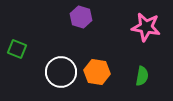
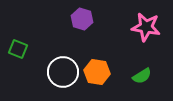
purple hexagon: moved 1 px right, 2 px down
green square: moved 1 px right
white circle: moved 2 px right
green semicircle: rotated 48 degrees clockwise
